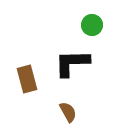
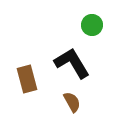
black L-shape: rotated 60 degrees clockwise
brown semicircle: moved 4 px right, 10 px up
